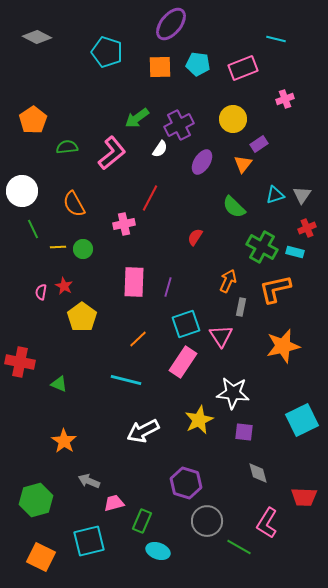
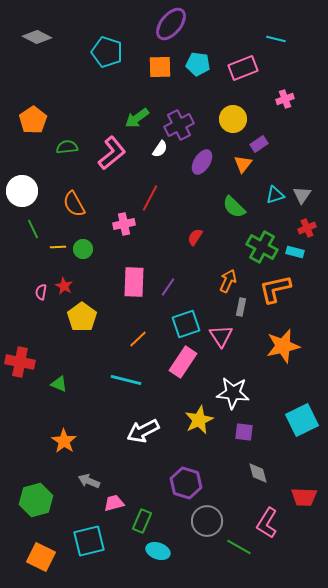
purple line at (168, 287): rotated 18 degrees clockwise
